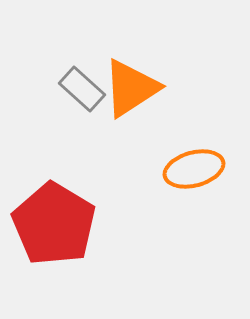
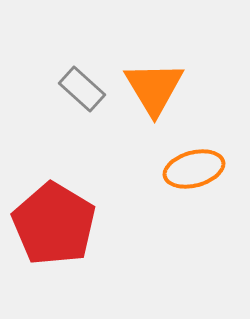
orange triangle: moved 23 px right; rotated 28 degrees counterclockwise
